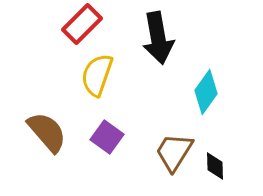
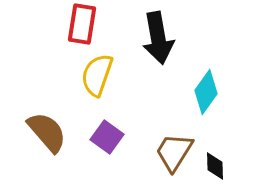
red rectangle: rotated 36 degrees counterclockwise
